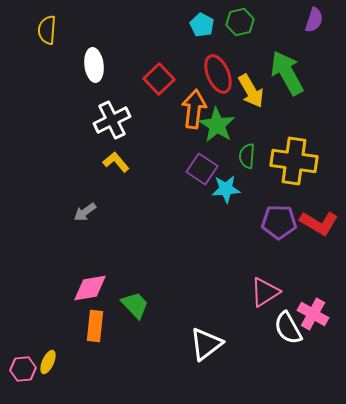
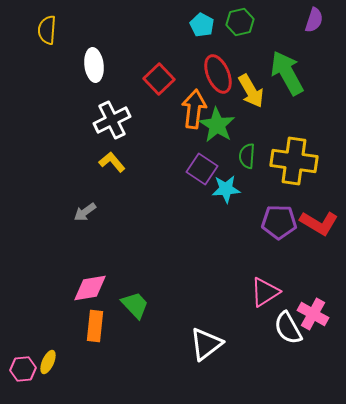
yellow L-shape: moved 4 px left
